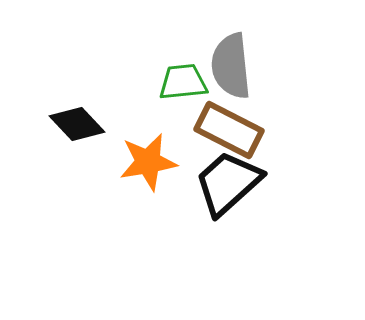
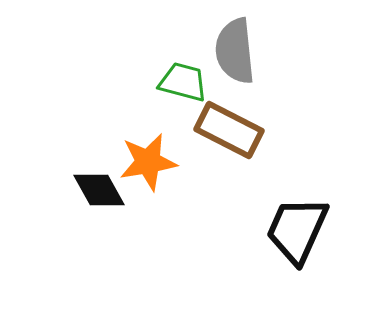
gray semicircle: moved 4 px right, 15 px up
green trapezoid: rotated 21 degrees clockwise
black diamond: moved 22 px right, 66 px down; rotated 14 degrees clockwise
black trapezoid: moved 69 px right, 47 px down; rotated 24 degrees counterclockwise
